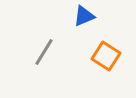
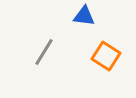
blue triangle: rotated 30 degrees clockwise
